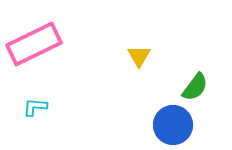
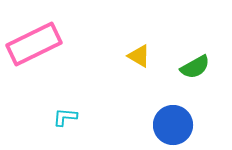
yellow triangle: rotated 30 degrees counterclockwise
green semicircle: moved 20 px up; rotated 24 degrees clockwise
cyan L-shape: moved 30 px right, 10 px down
